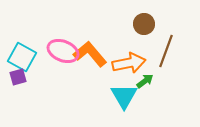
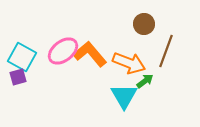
pink ellipse: rotated 60 degrees counterclockwise
orange arrow: rotated 32 degrees clockwise
